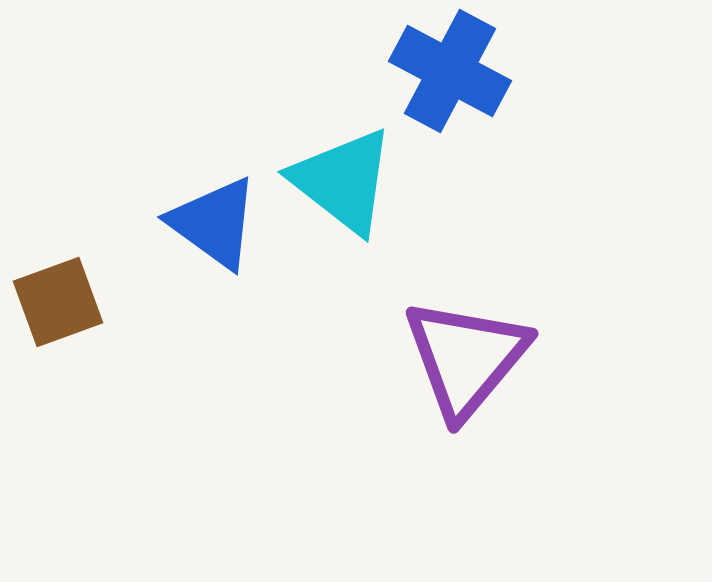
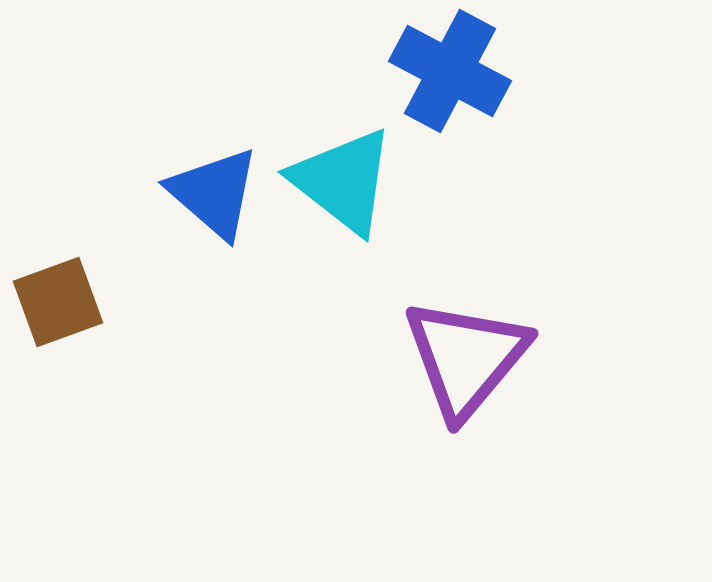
blue triangle: moved 30 px up; rotated 5 degrees clockwise
